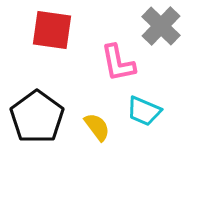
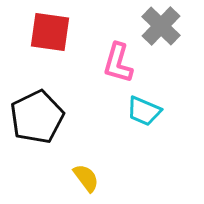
red square: moved 2 px left, 2 px down
pink L-shape: rotated 27 degrees clockwise
black pentagon: rotated 10 degrees clockwise
yellow semicircle: moved 11 px left, 51 px down
